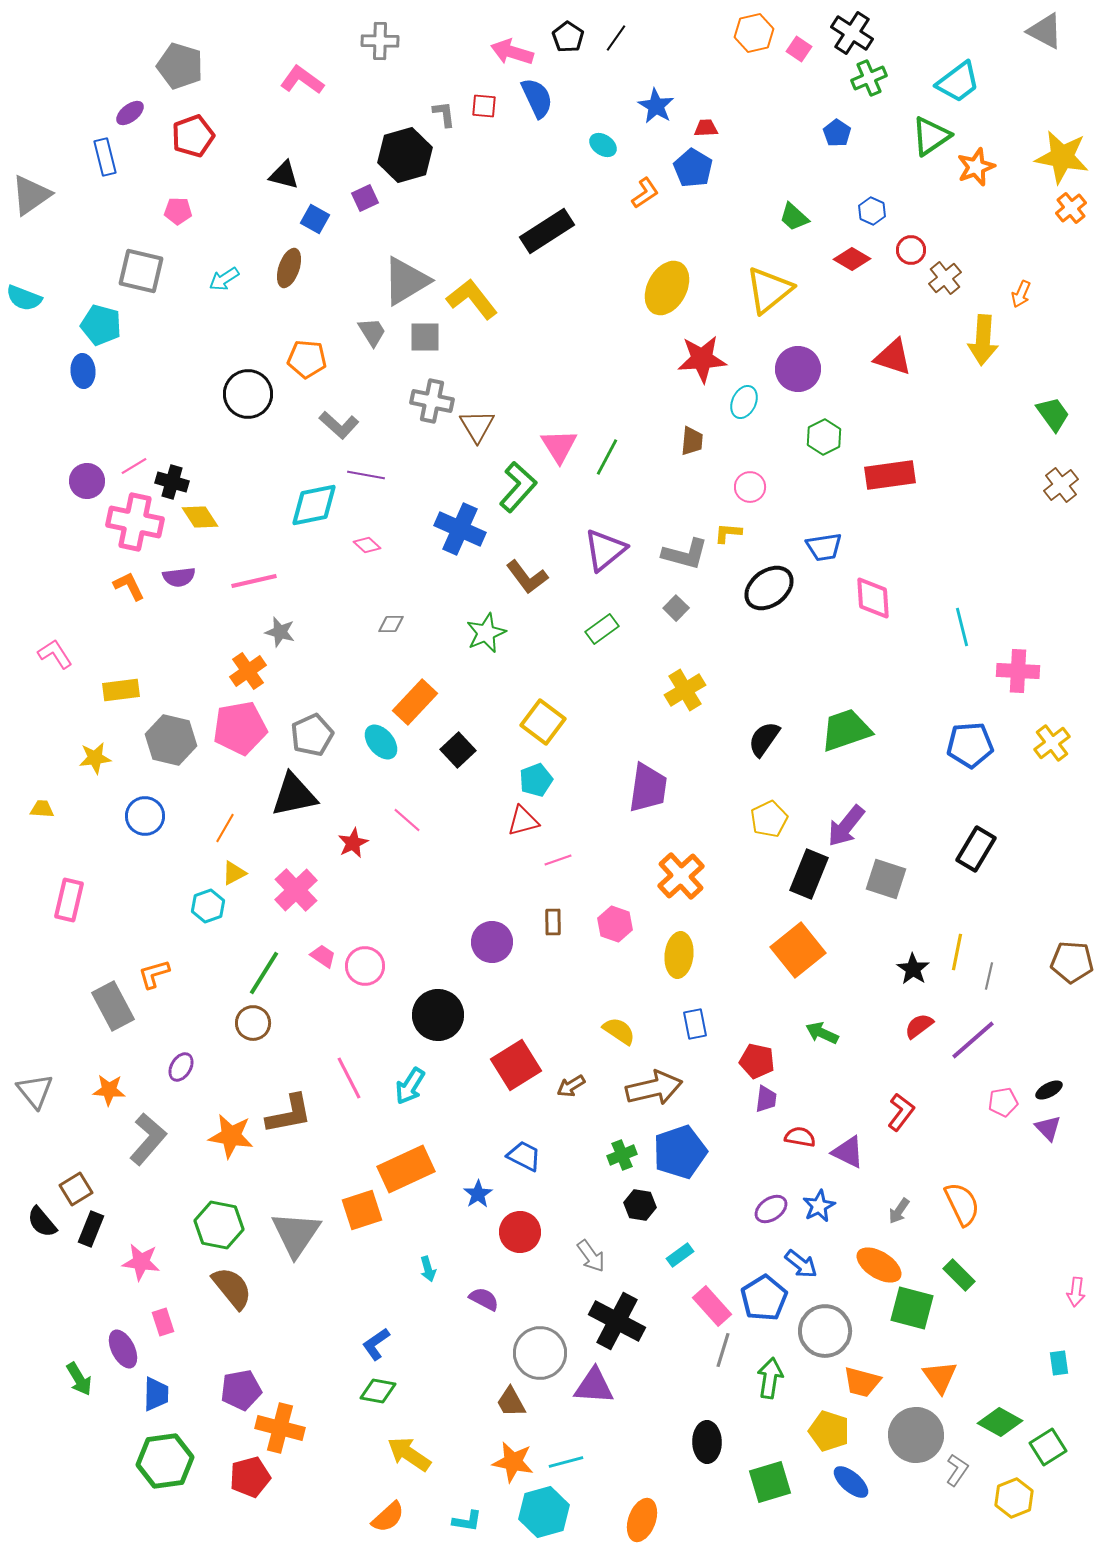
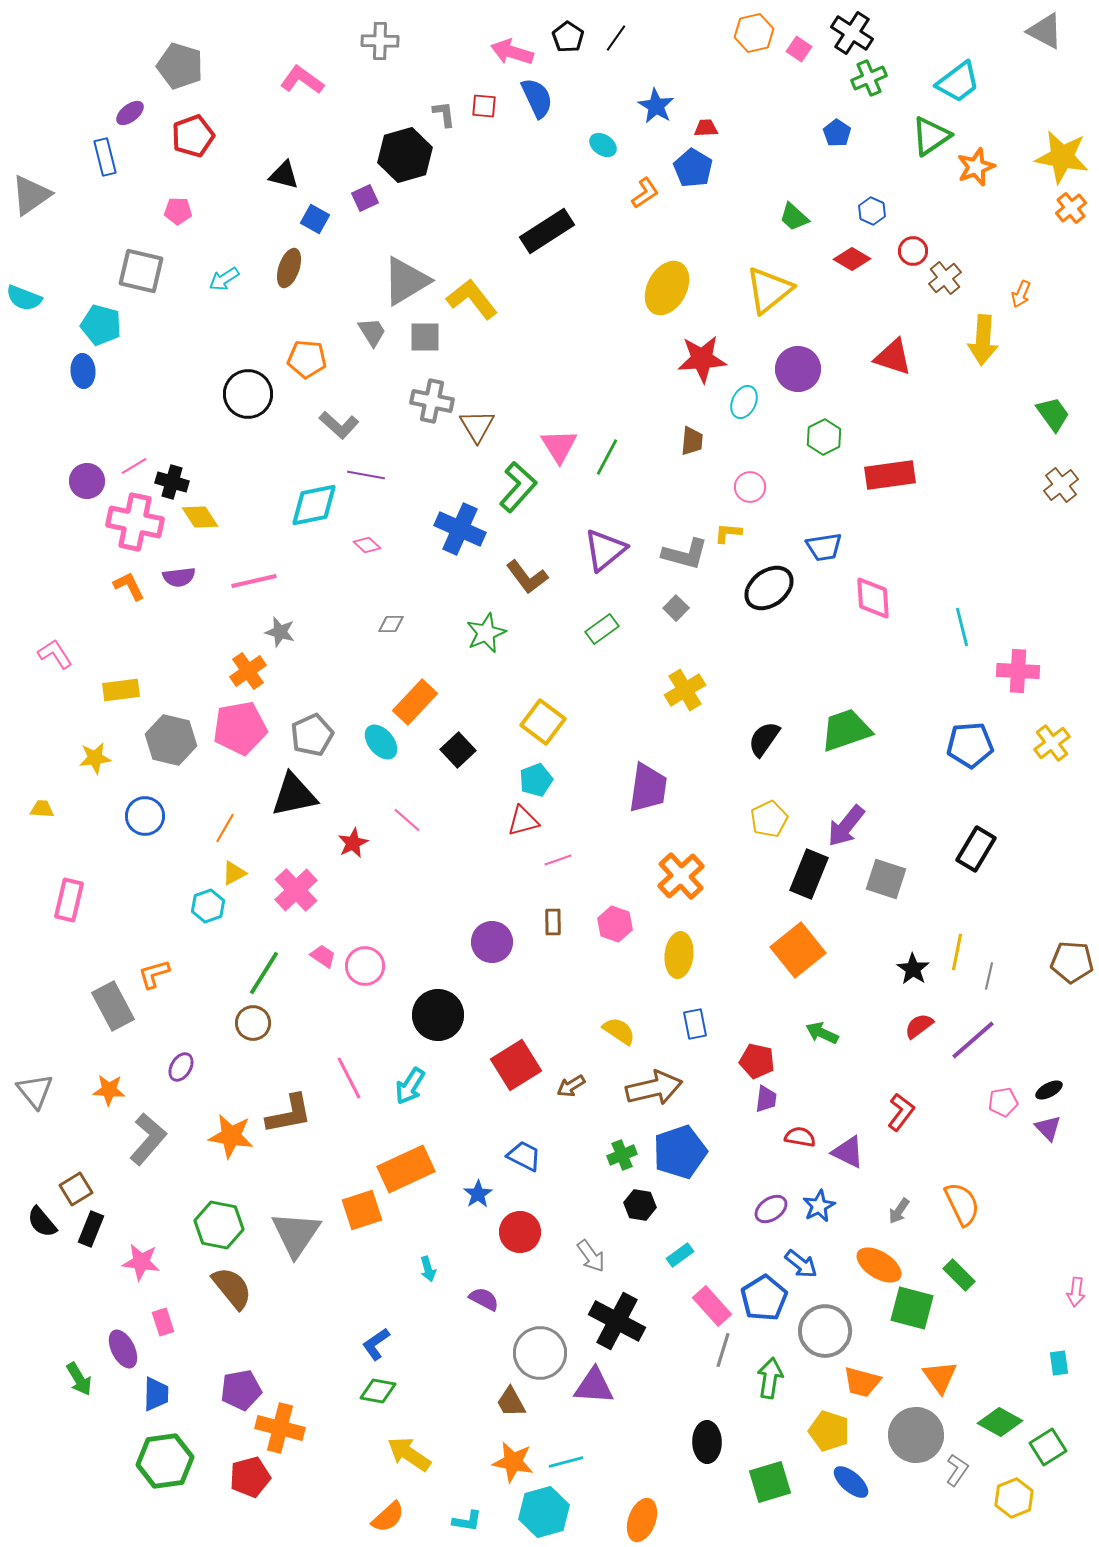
red circle at (911, 250): moved 2 px right, 1 px down
